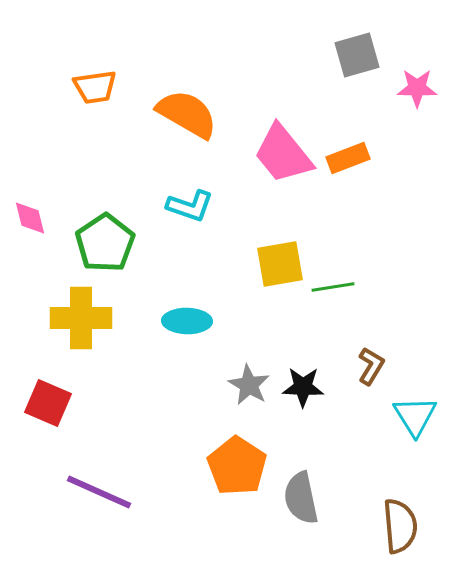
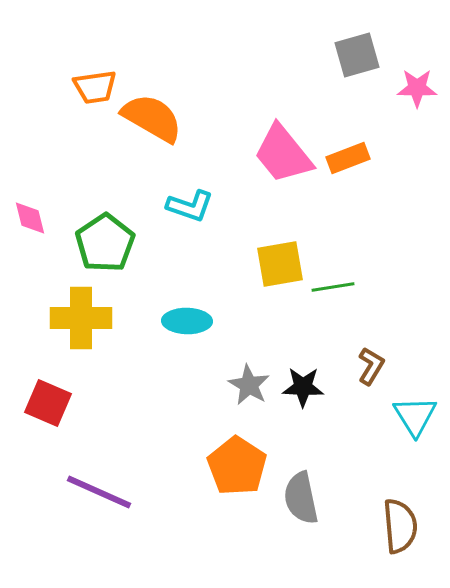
orange semicircle: moved 35 px left, 4 px down
